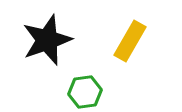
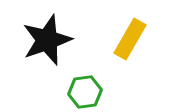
yellow rectangle: moved 2 px up
